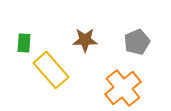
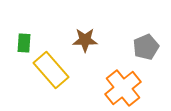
gray pentagon: moved 9 px right, 5 px down
